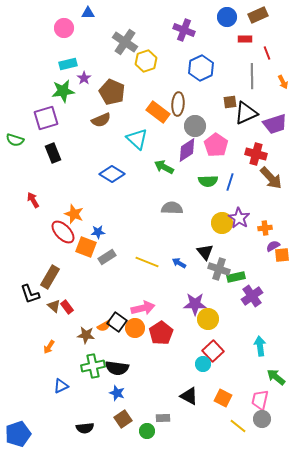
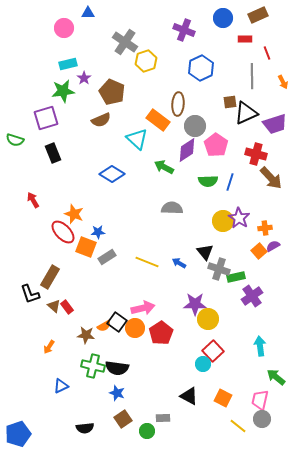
blue circle at (227, 17): moved 4 px left, 1 px down
orange rectangle at (158, 112): moved 8 px down
yellow circle at (222, 223): moved 1 px right, 2 px up
orange square at (282, 255): moved 23 px left, 4 px up; rotated 35 degrees counterclockwise
green cross at (93, 366): rotated 25 degrees clockwise
